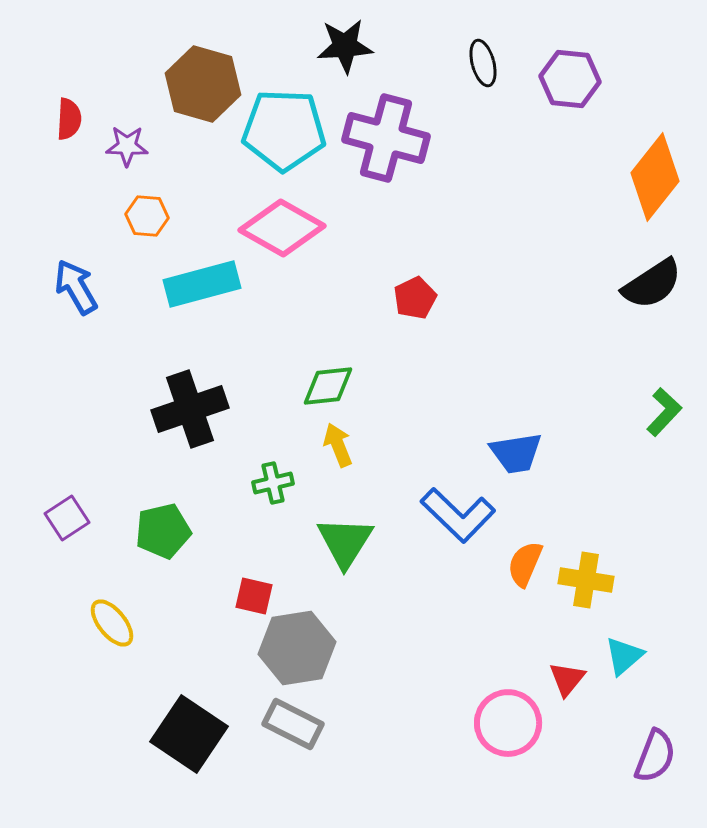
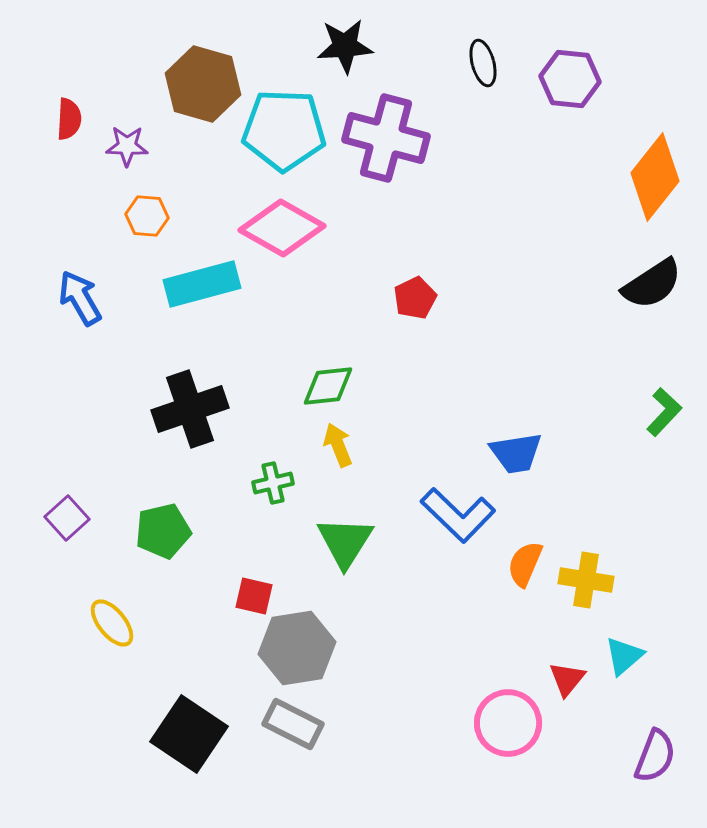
blue arrow: moved 4 px right, 11 px down
purple square: rotated 9 degrees counterclockwise
